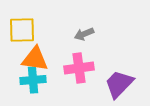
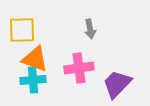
gray arrow: moved 6 px right, 5 px up; rotated 78 degrees counterclockwise
orange triangle: rotated 12 degrees clockwise
purple trapezoid: moved 2 px left
